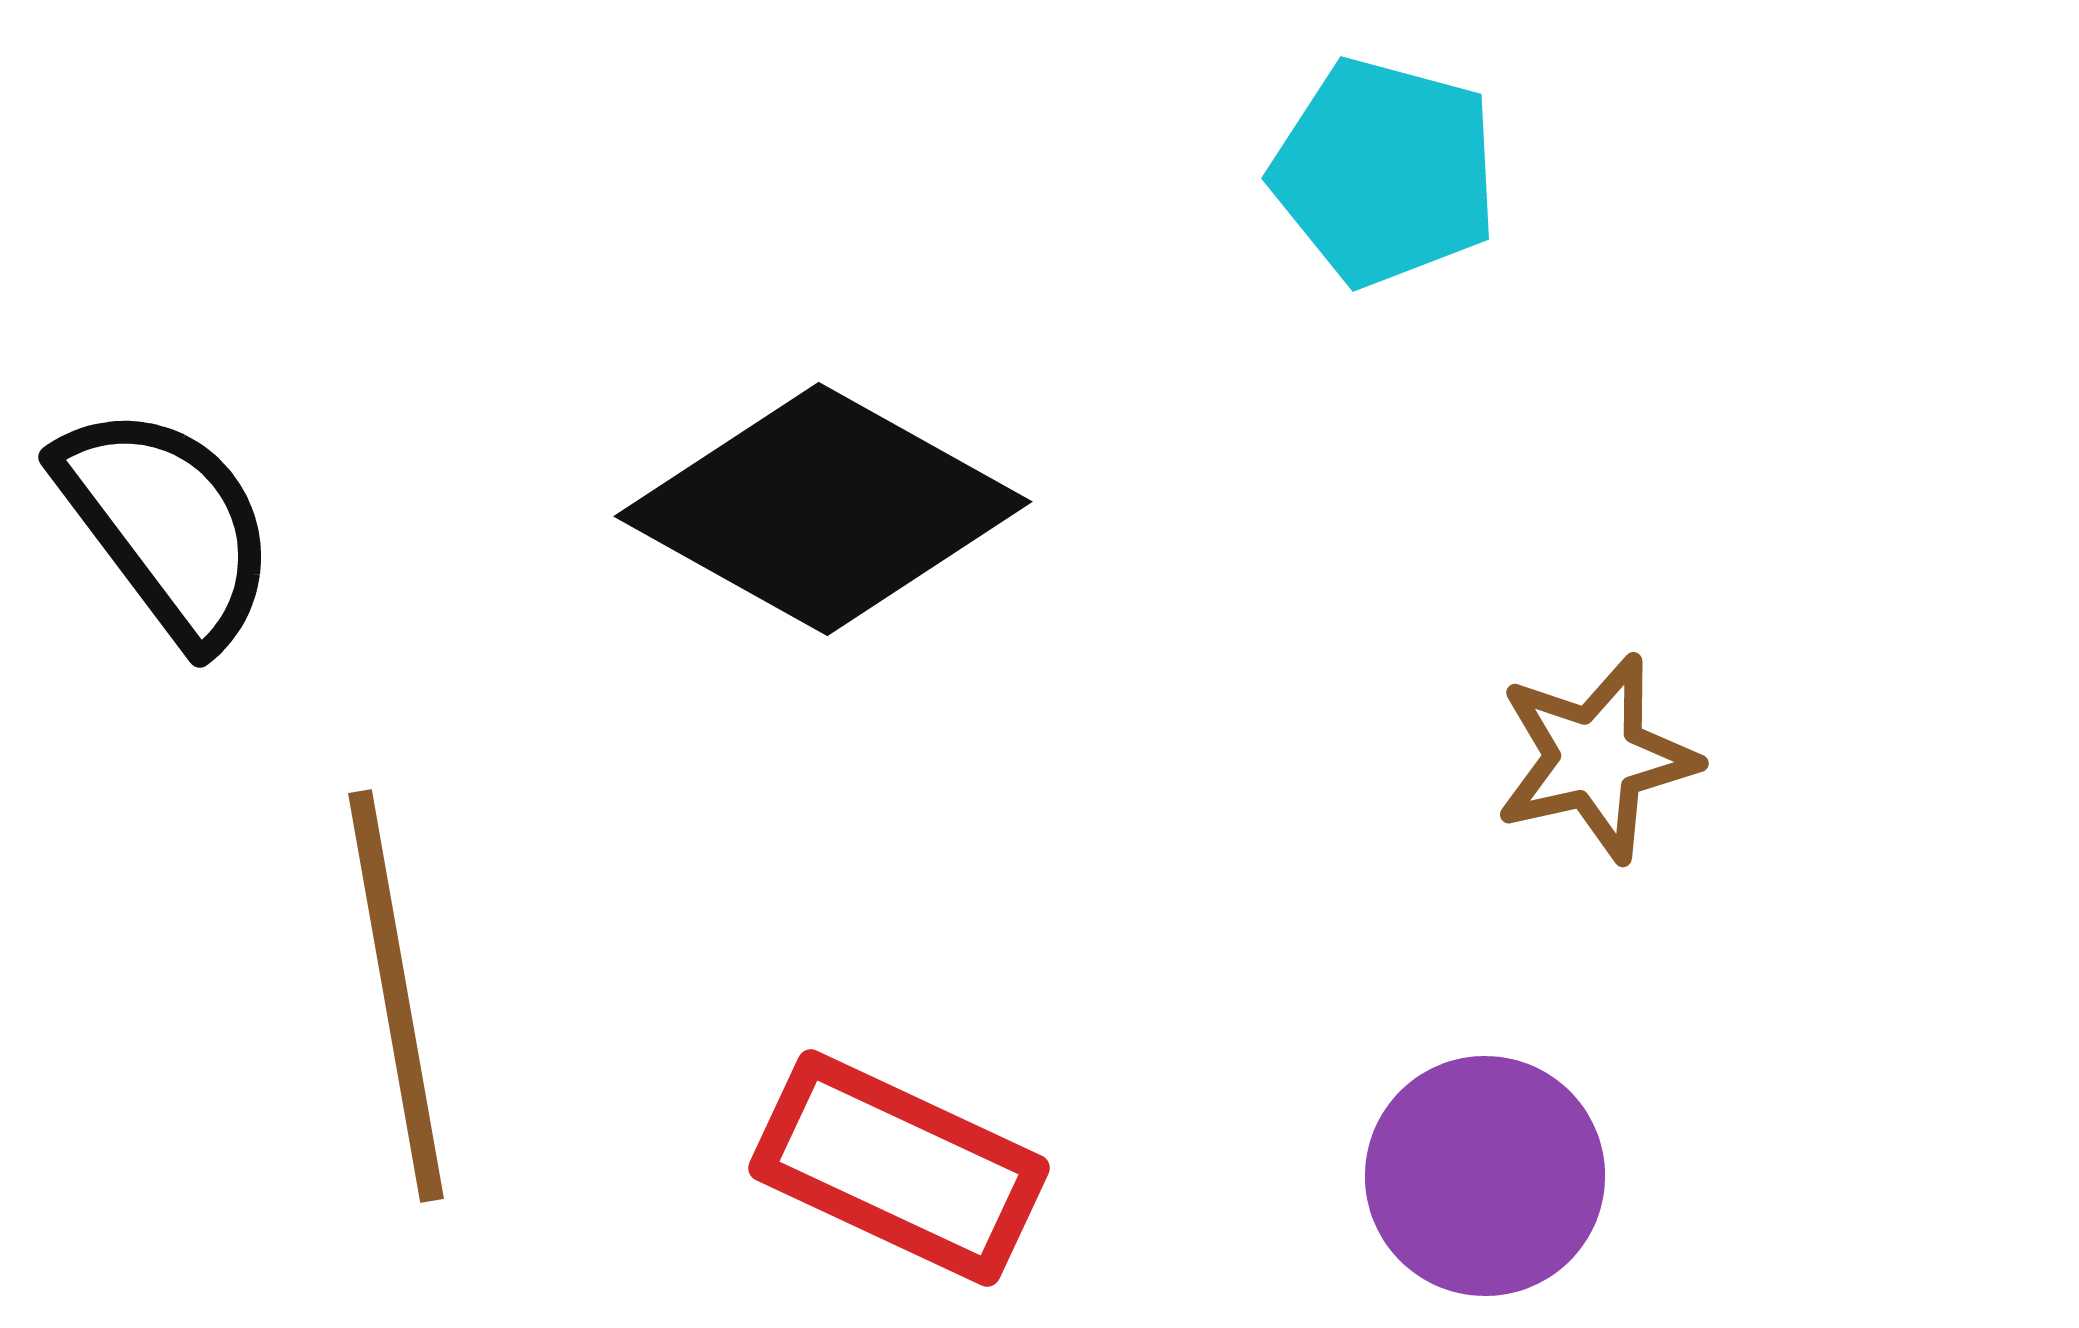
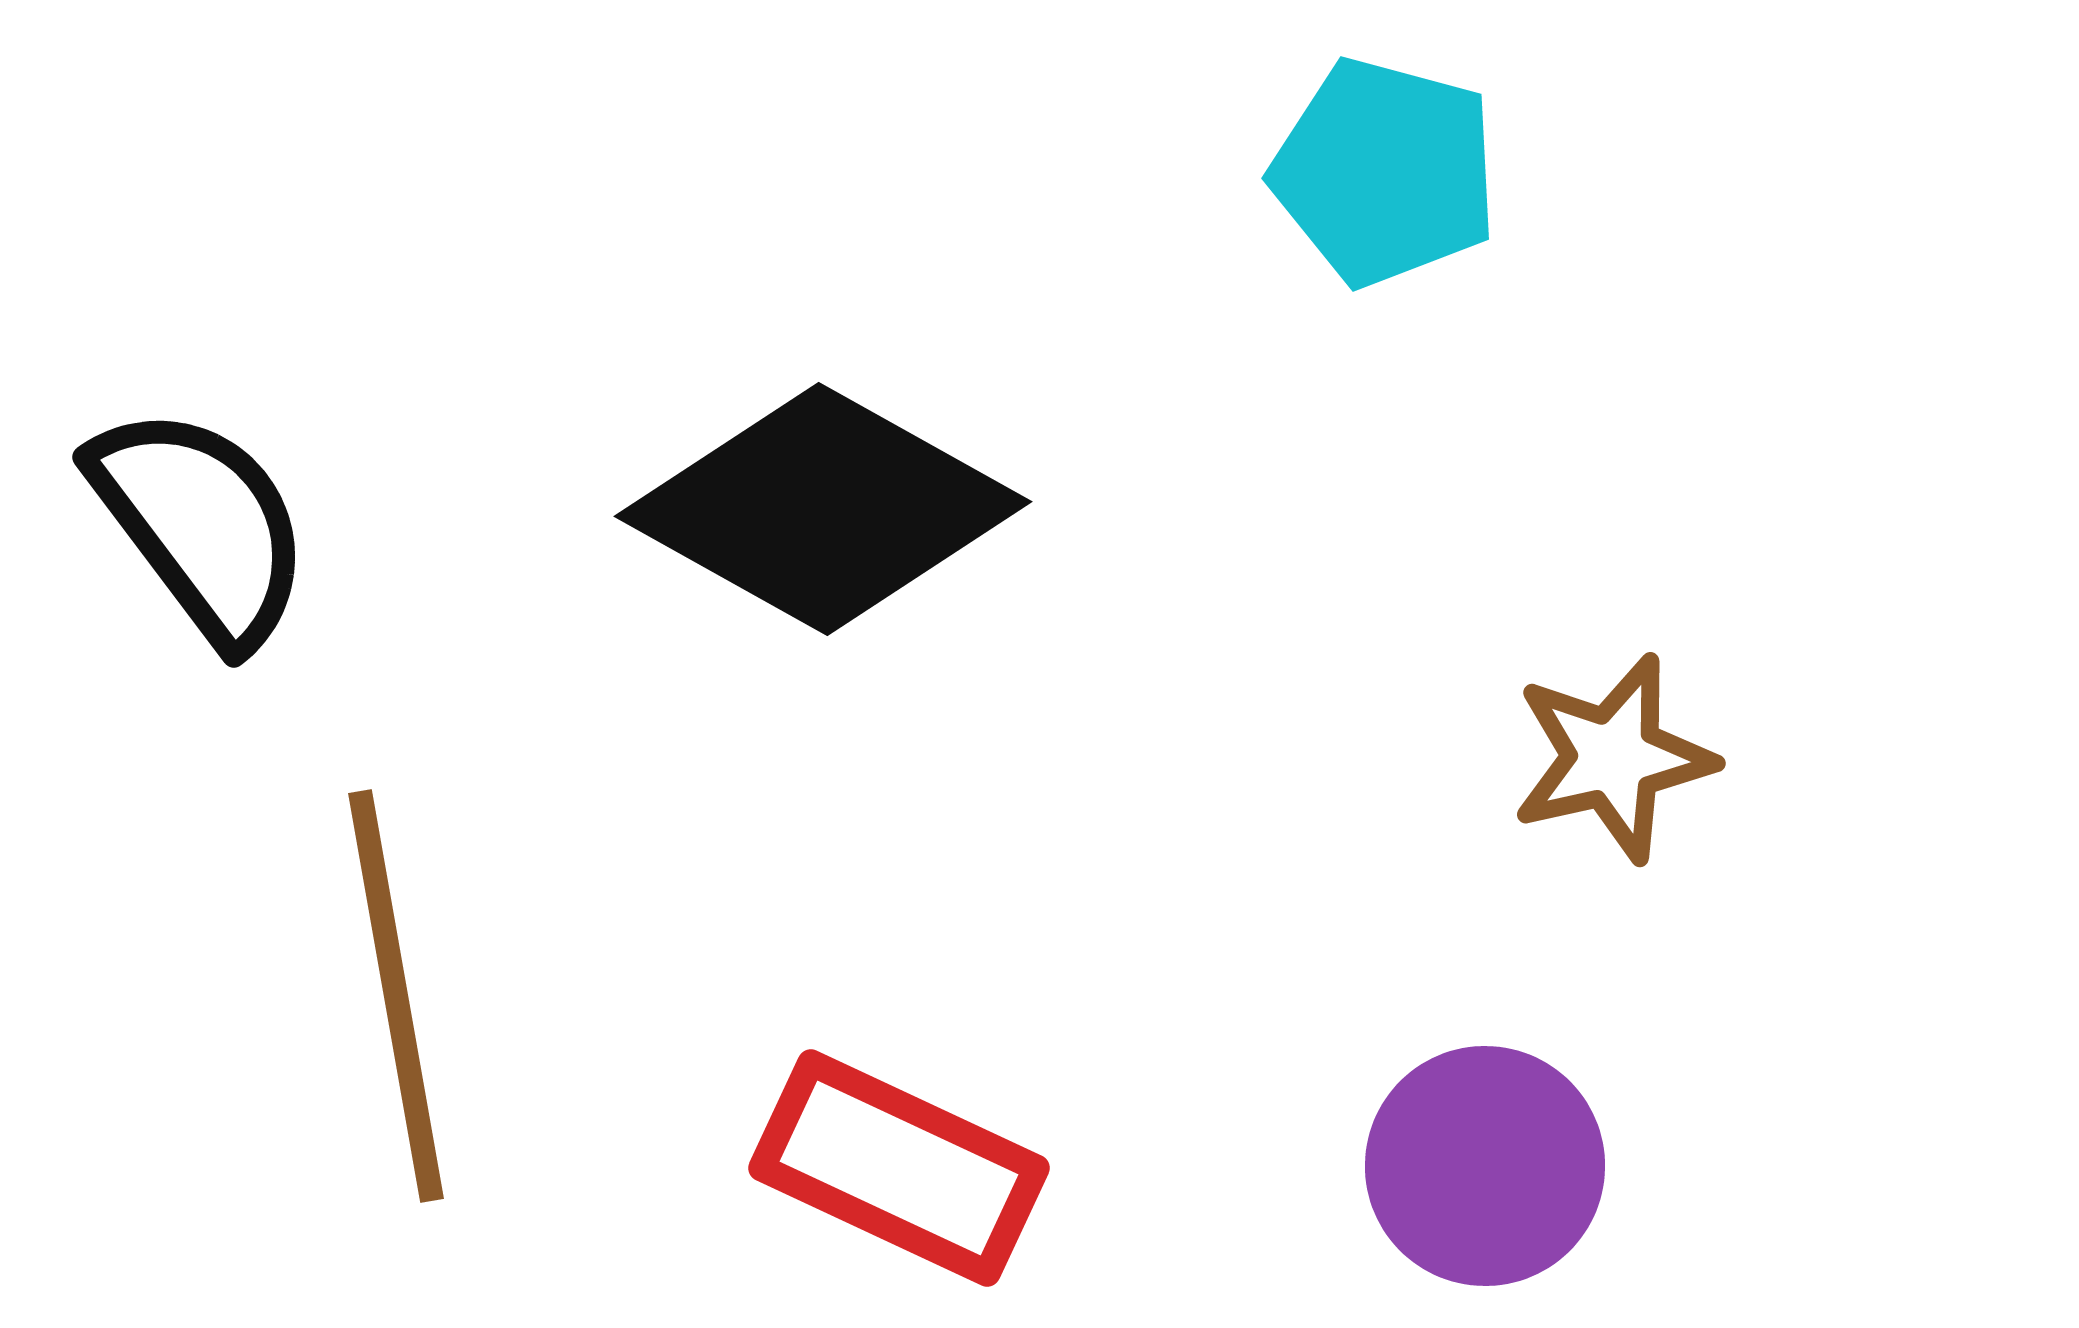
black semicircle: moved 34 px right
brown star: moved 17 px right
purple circle: moved 10 px up
